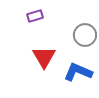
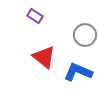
purple rectangle: rotated 49 degrees clockwise
red triangle: rotated 20 degrees counterclockwise
